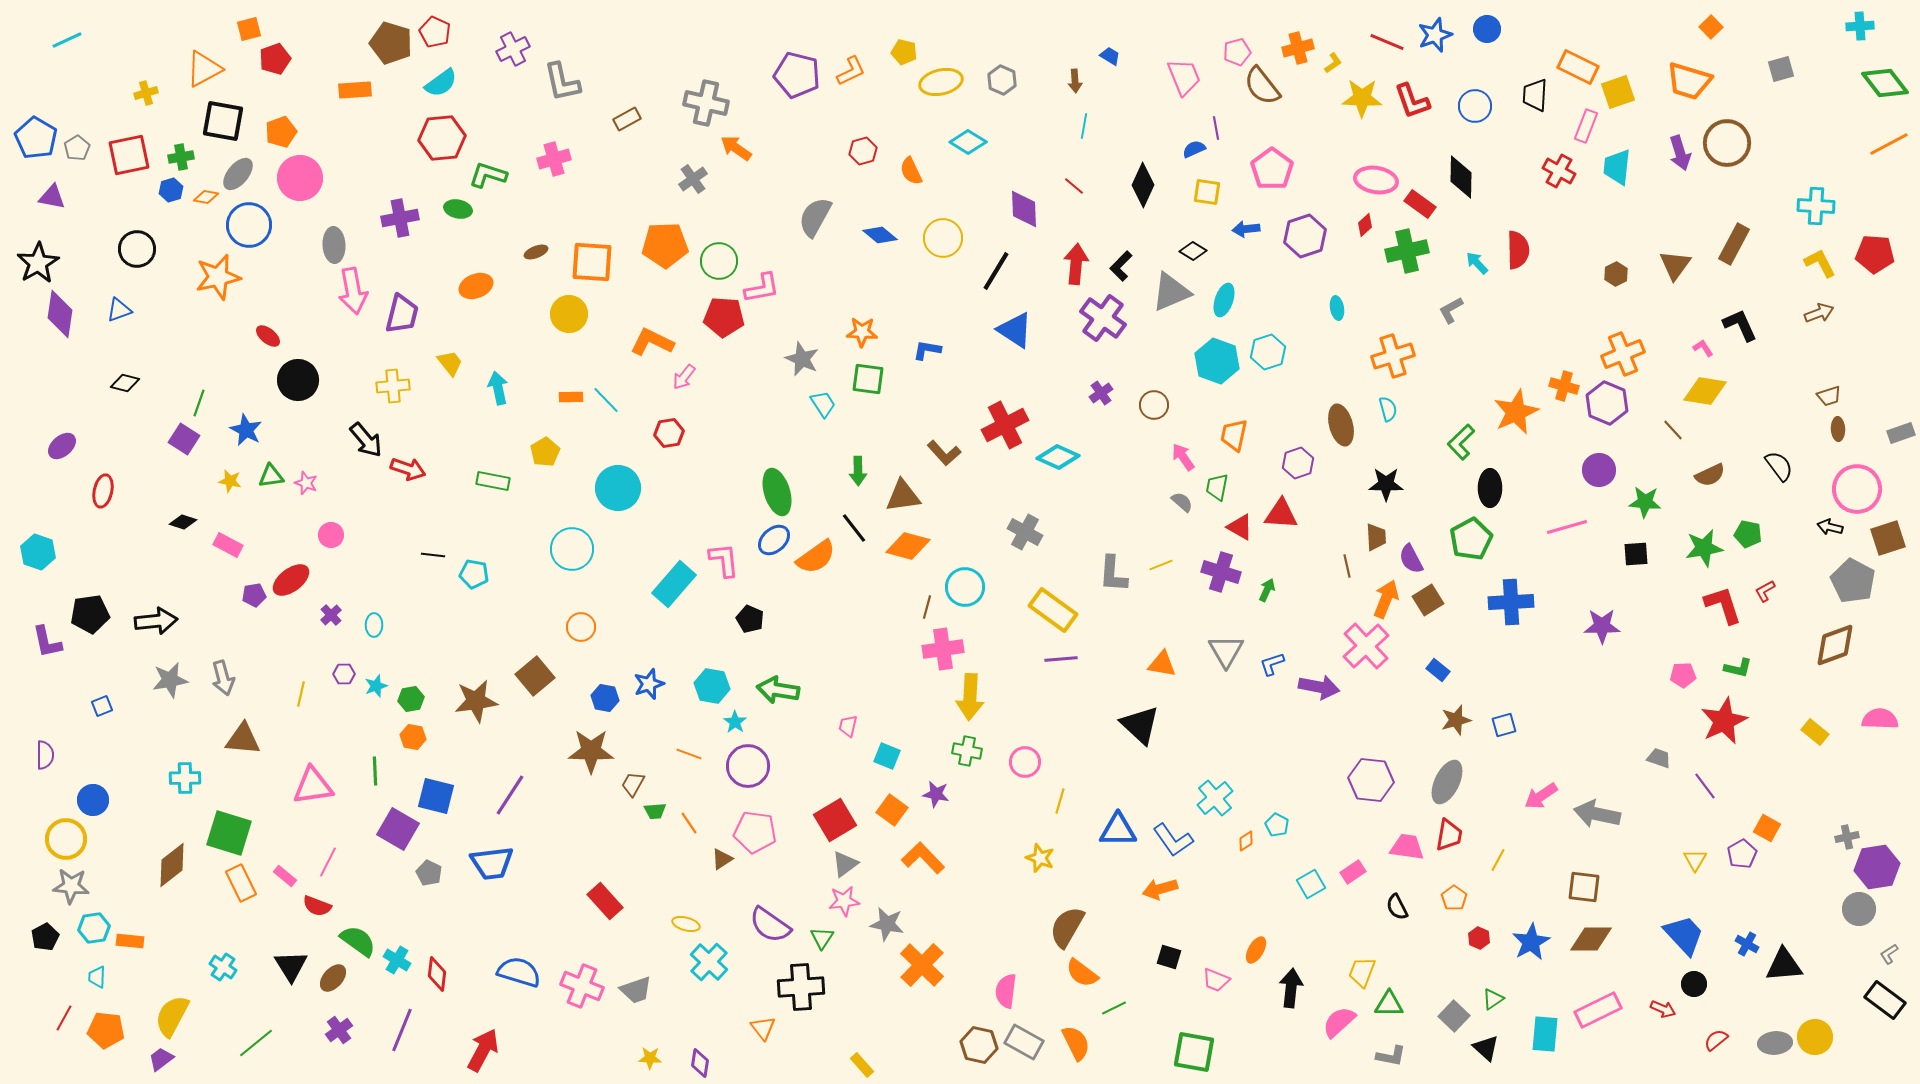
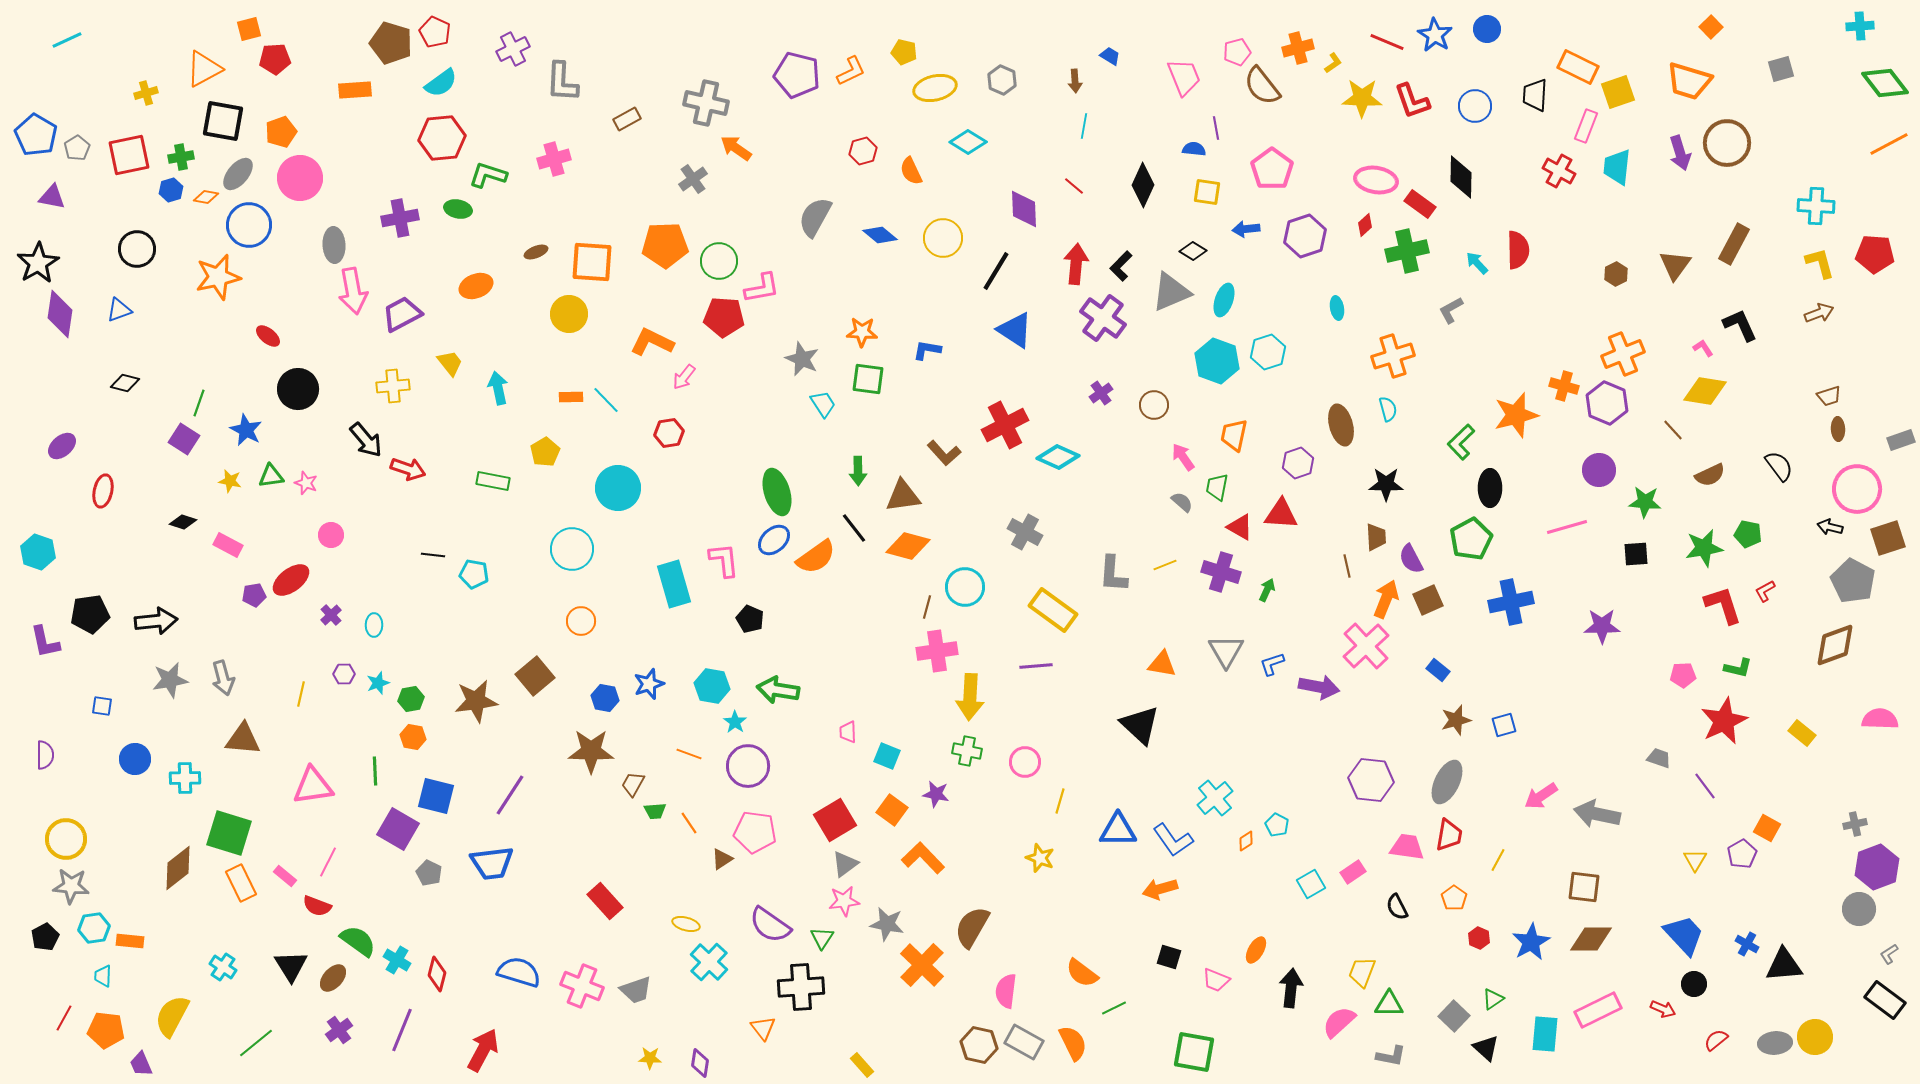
blue star at (1435, 35): rotated 20 degrees counterclockwise
red pentagon at (275, 59): rotated 16 degrees clockwise
gray L-shape at (562, 82): rotated 15 degrees clockwise
yellow ellipse at (941, 82): moved 6 px left, 6 px down
blue pentagon at (36, 138): moved 3 px up
blue semicircle at (1194, 149): rotated 30 degrees clockwise
yellow L-shape at (1820, 263): rotated 12 degrees clockwise
purple trapezoid at (402, 314): rotated 132 degrees counterclockwise
black circle at (298, 380): moved 9 px down
orange star at (1516, 412): moved 3 px down; rotated 9 degrees clockwise
gray rectangle at (1901, 433): moved 7 px down
yellow line at (1161, 565): moved 4 px right
cyan rectangle at (674, 584): rotated 57 degrees counterclockwise
brown square at (1428, 600): rotated 8 degrees clockwise
blue cross at (1511, 602): rotated 9 degrees counterclockwise
orange circle at (581, 627): moved 6 px up
purple L-shape at (47, 642): moved 2 px left
pink cross at (943, 649): moved 6 px left, 2 px down
purple line at (1061, 659): moved 25 px left, 7 px down
cyan star at (376, 686): moved 2 px right, 3 px up
blue square at (102, 706): rotated 30 degrees clockwise
pink trapezoid at (848, 726): moved 6 px down; rotated 15 degrees counterclockwise
yellow rectangle at (1815, 732): moved 13 px left, 1 px down
blue circle at (93, 800): moved 42 px right, 41 px up
gray cross at (1847, 837): moved 8 px right, 13 px up
brown diamond at (172, 865): moved 6 px right, 3 px down
purple hexagon at (1877, 867): rotated 12 degrees counterclockwise
brown semicircle at (1067, 927): moved 95 px left
red diamond at (437, 974): rotated 8 degrees clockwise
cyan trapezoid at (97, 977): moved 6 px right, 1 px up
orange semicircle at (1076, 1043): moved 3 px left
purple trapezoid at (161, 1059): moved 20 px left, 5 px down; rotated 76 degrees counterclockwise
